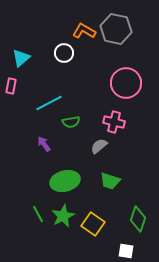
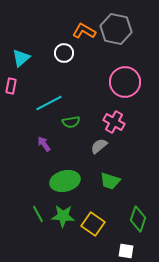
pink circle: moved 1 px left, 1 px up
pink cross: rotated 15 degrees clockwise
green star: rotated 30 degrees clockwise
